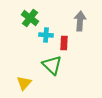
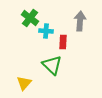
cyan cross: moved 4 px up
red rectangle: moved 1 px left, 1 px up
